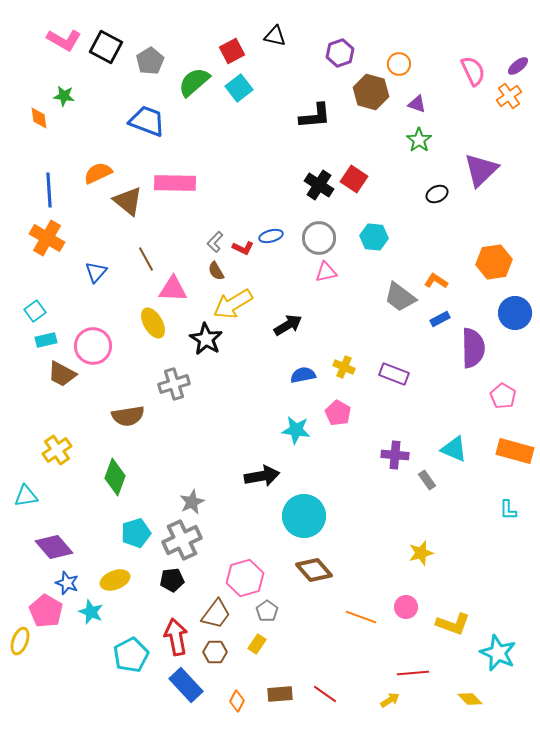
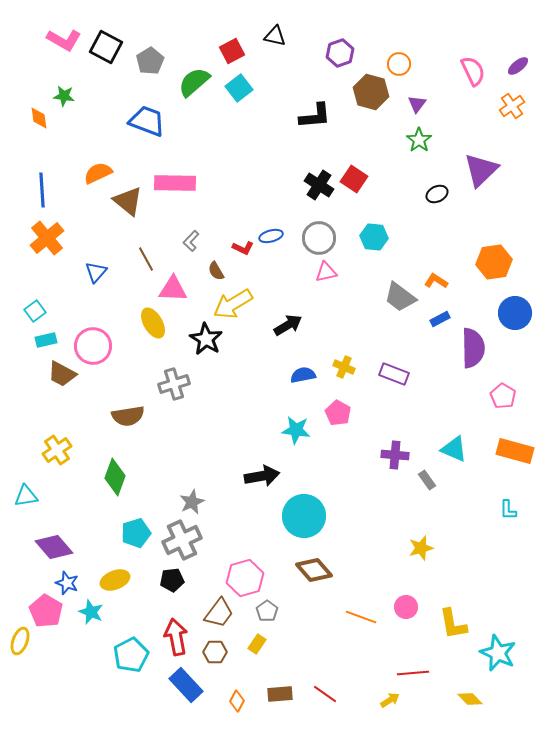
orange cross at (509, 96): moved 3 px right, 10 px down
purple triangle at (417, 104): rotated 48 degrees clockwise
blue line at (49, 190): moved 7 px left
orange cross at (47, 238): rotated 20 degrees clockwise
gray L-shape at (215, 242): moved 24 px left, 1 px up
yellow star at (421, 553): moved 5 px up
brown trapezoid at (216, 614): moved 3 px right, 1 px up
yellow L-shape at (453, 624): rotated 60 degrees clockwise
